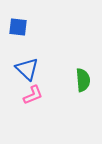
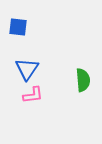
blue triangle: rotated 20 degrees clockwise
pink L-shape: rotated 15 degrees clockwise
